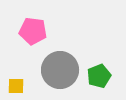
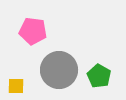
gray circle: moved 1 px left
green pentagon: rotated 20 degrees counterclockwise
